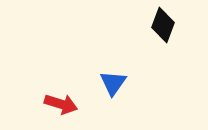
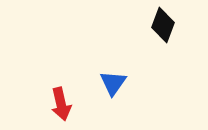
red arrow: rotated 60 degrees clockwise
